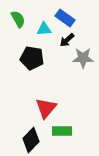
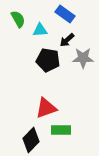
blue rectangle: moved 4 px up
cyan triangle: moved 4 px left, 1 px down
black pentagon: moved 16 px right, 2 px down
red triangle: rotated 30 degrees clockwise
green rectangle: moved 1 px left, 1 px up
